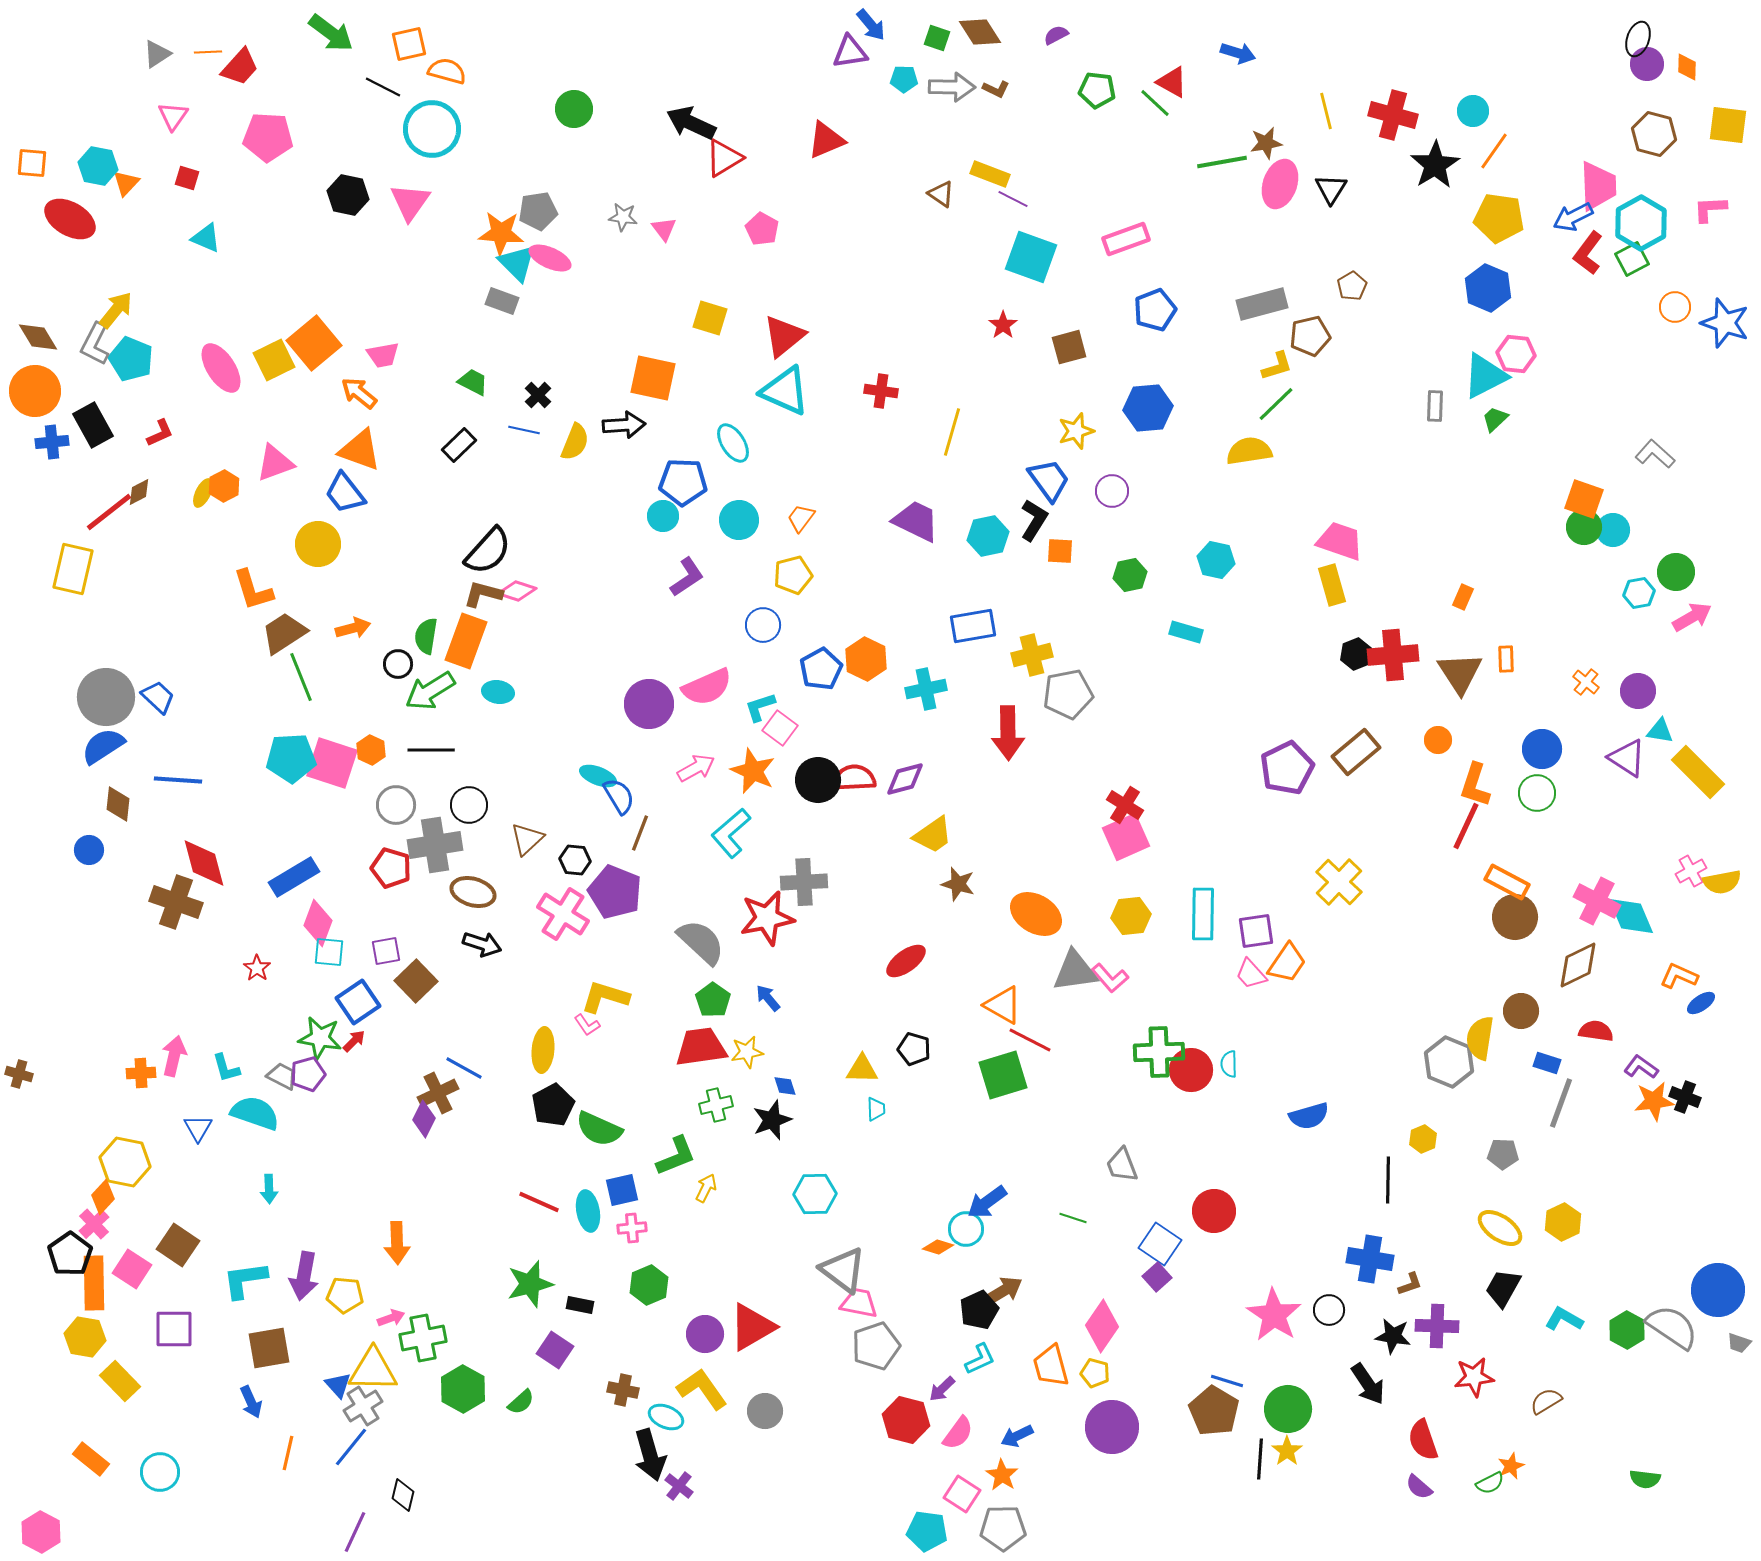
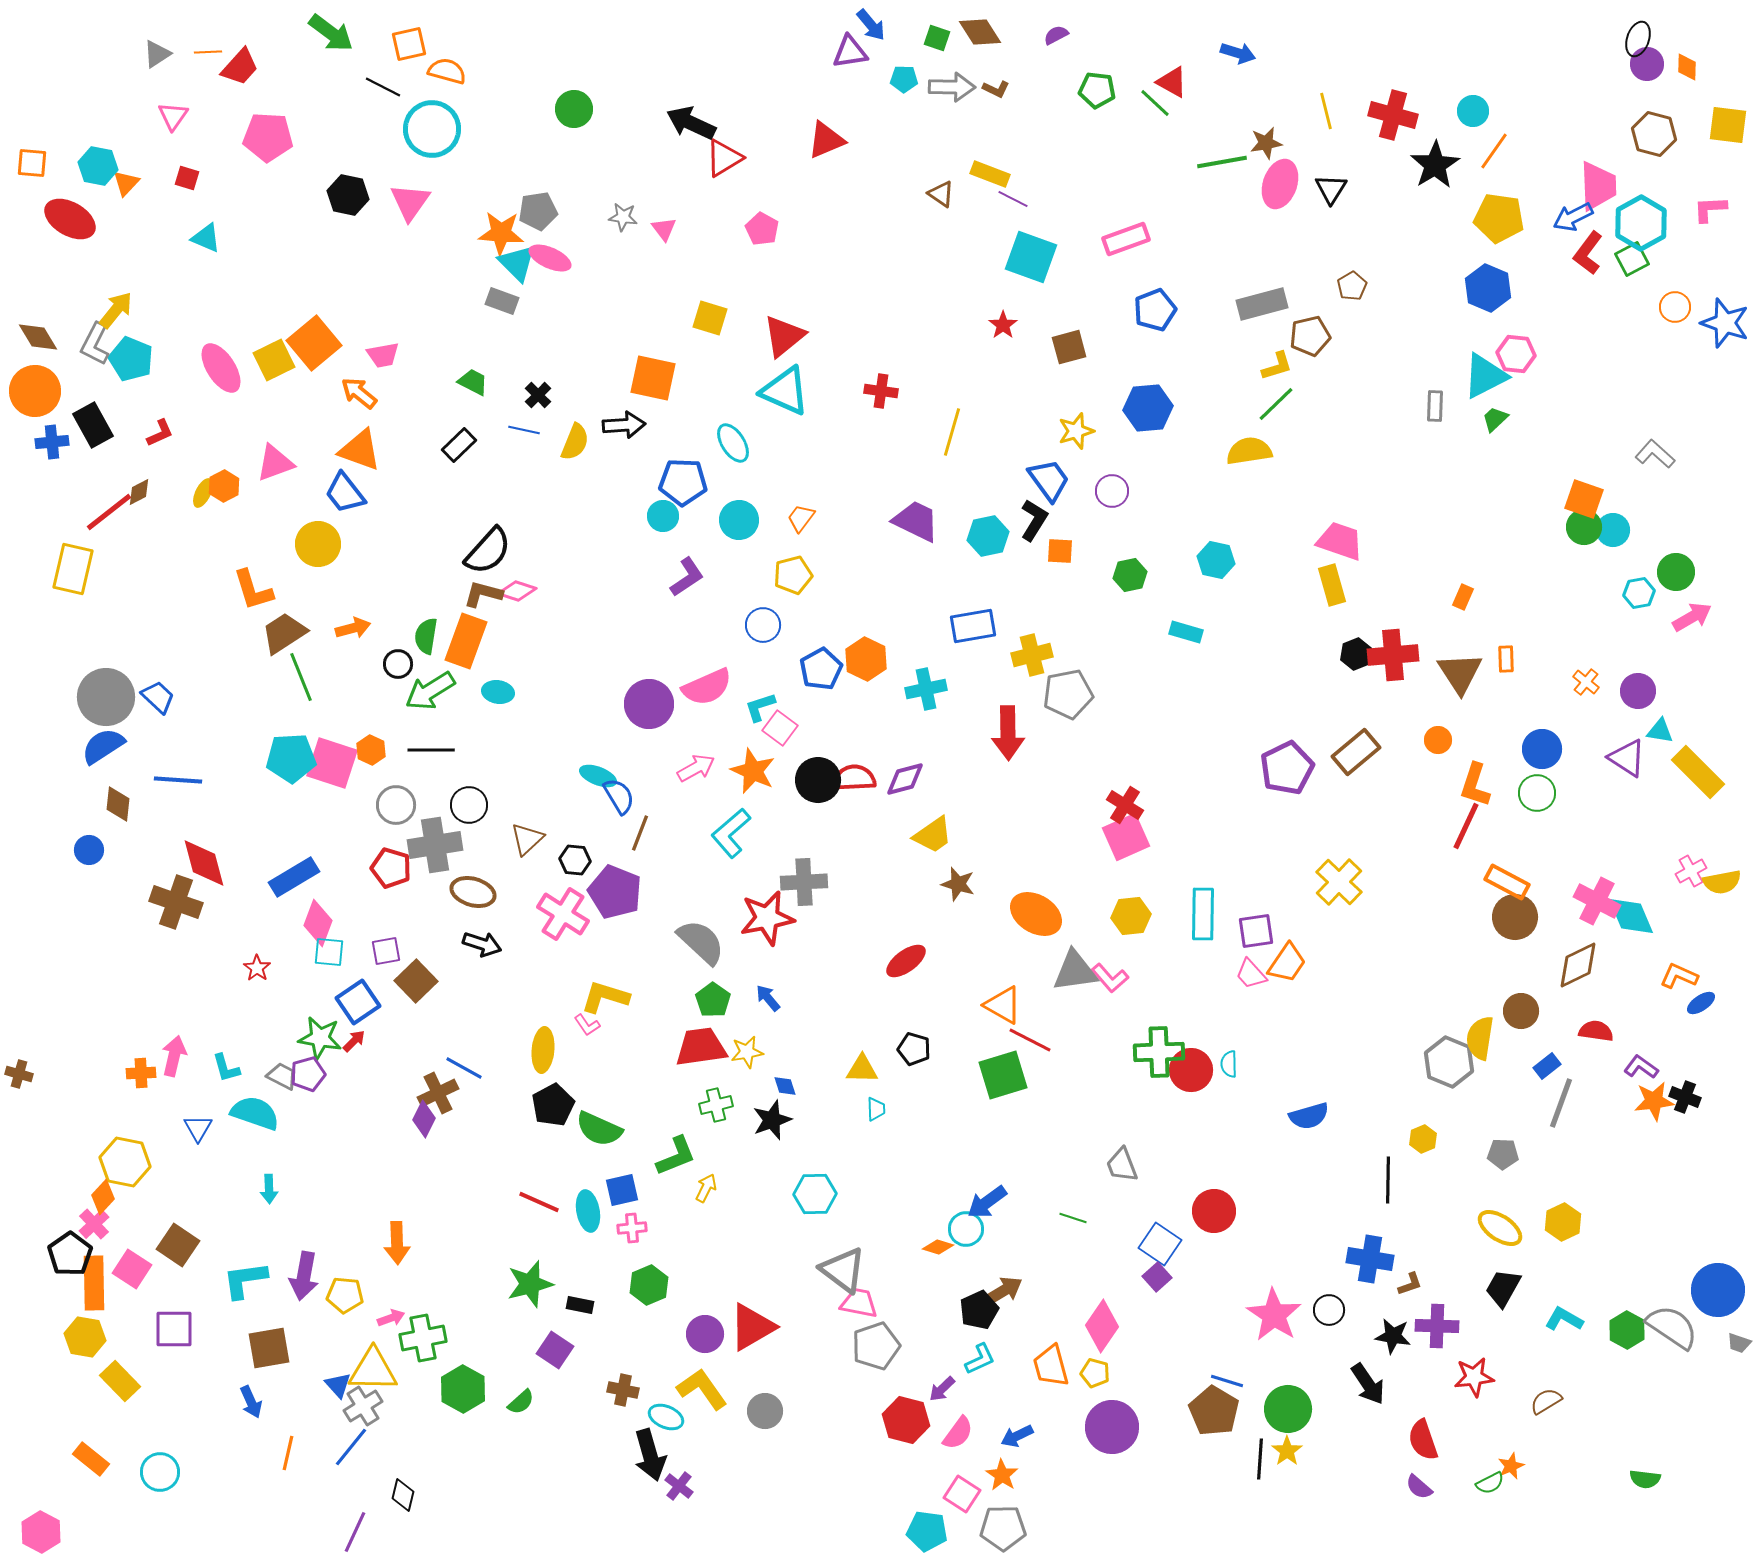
blue rectangle at (1547, 1063): moved 3 px down; rotated 56 degrees counterclockwise
